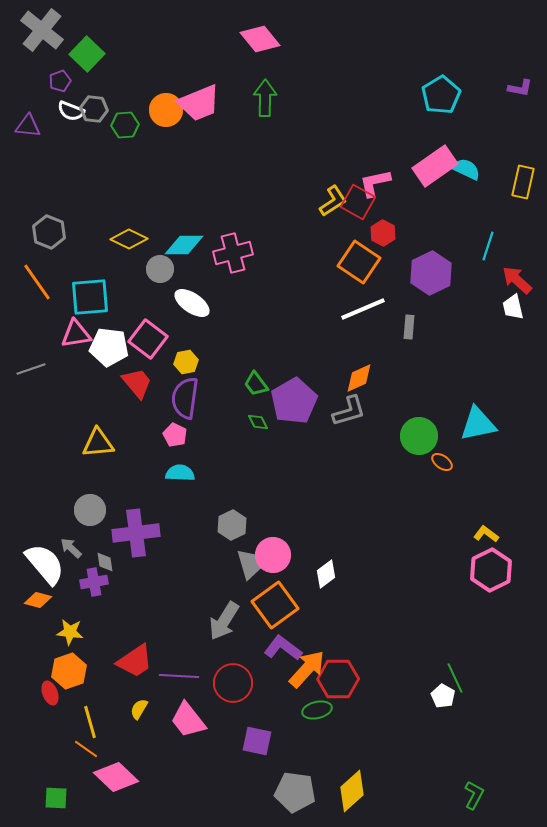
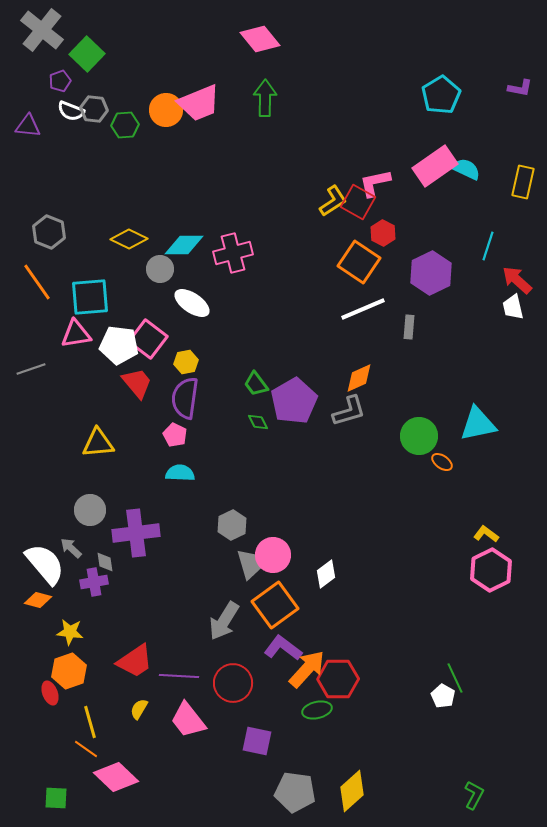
white pentagon at (109, 347): moved 10 px right, 2 px up
